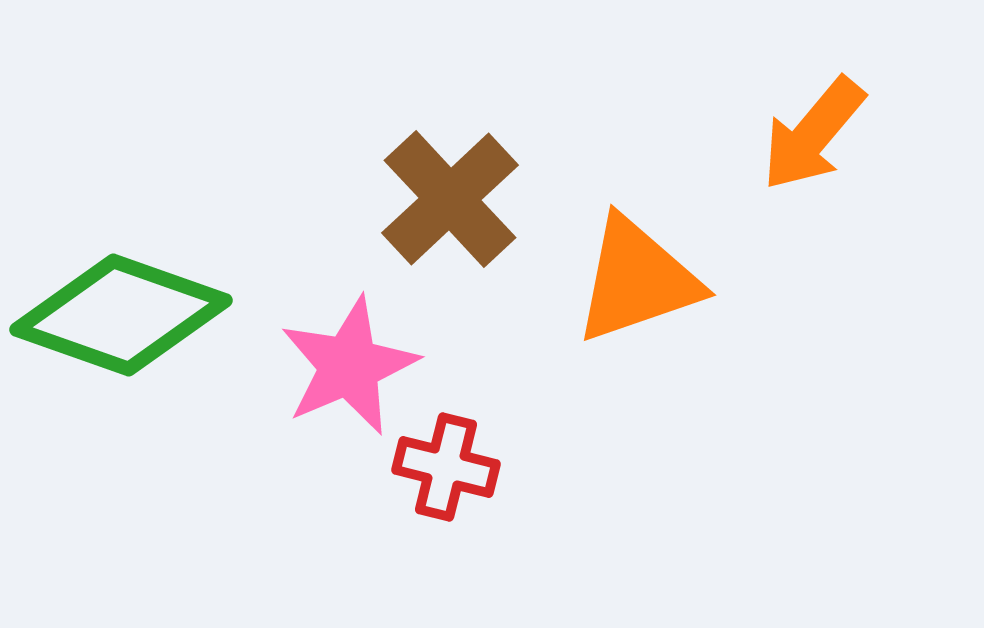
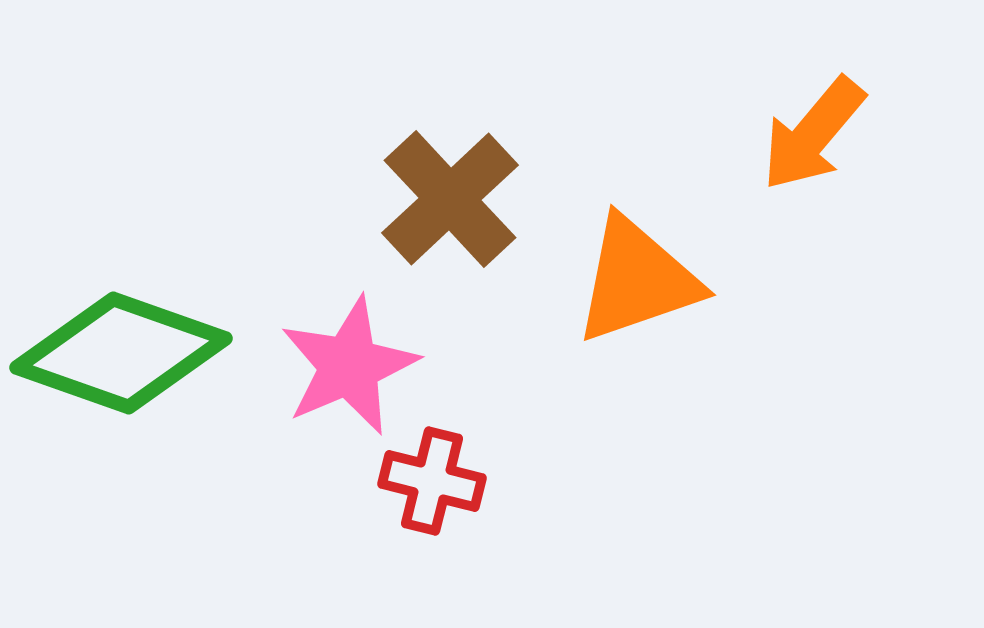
green diamond: moved 38 px down
red cross: moved 14 px left, 14 px down
